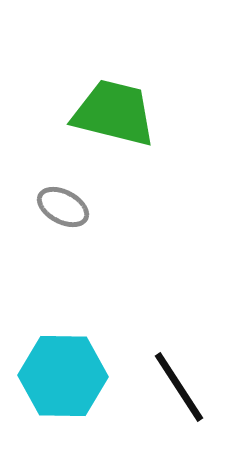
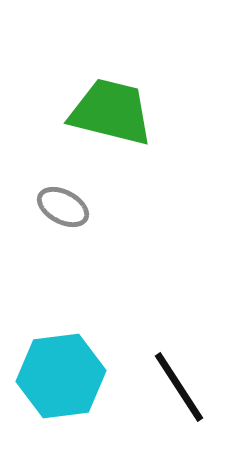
green trapezoid: moved 3 px left, 1 px up
cyan hexagon: moved 2 px left; rotated 8 degrees counterclockwise
